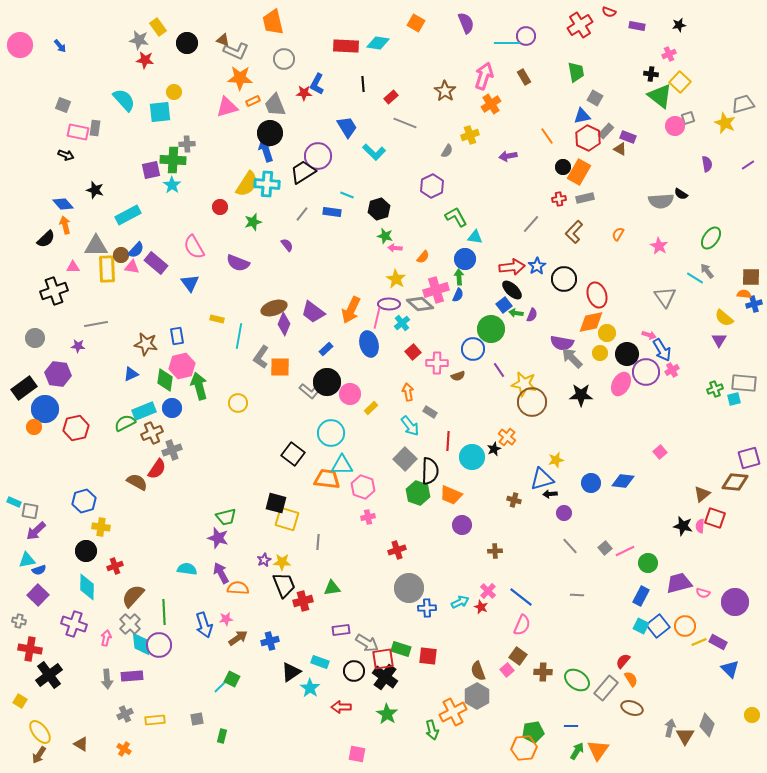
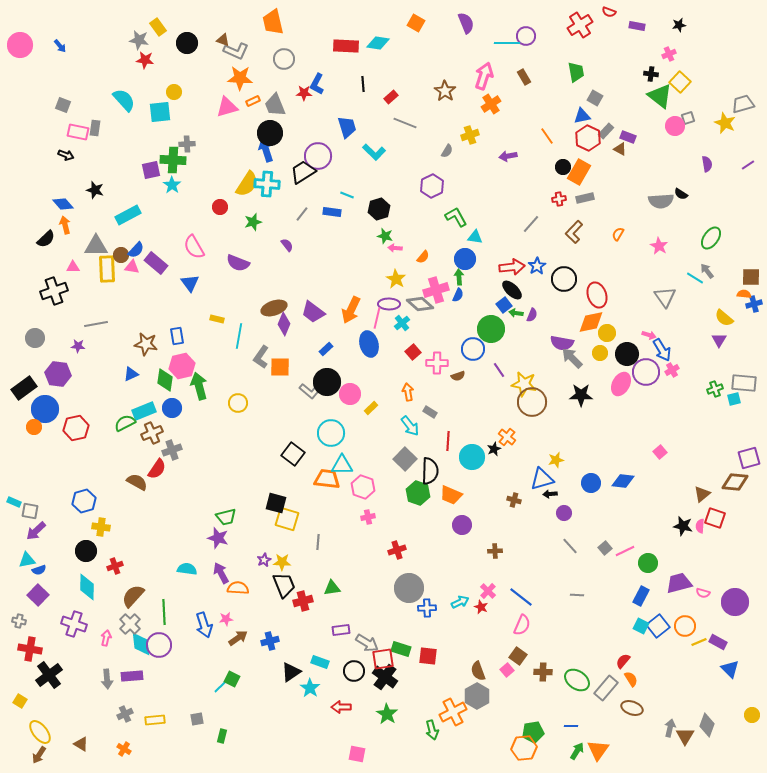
blue trapezoid at (347, 127): rotated 15 degrees clockwise
